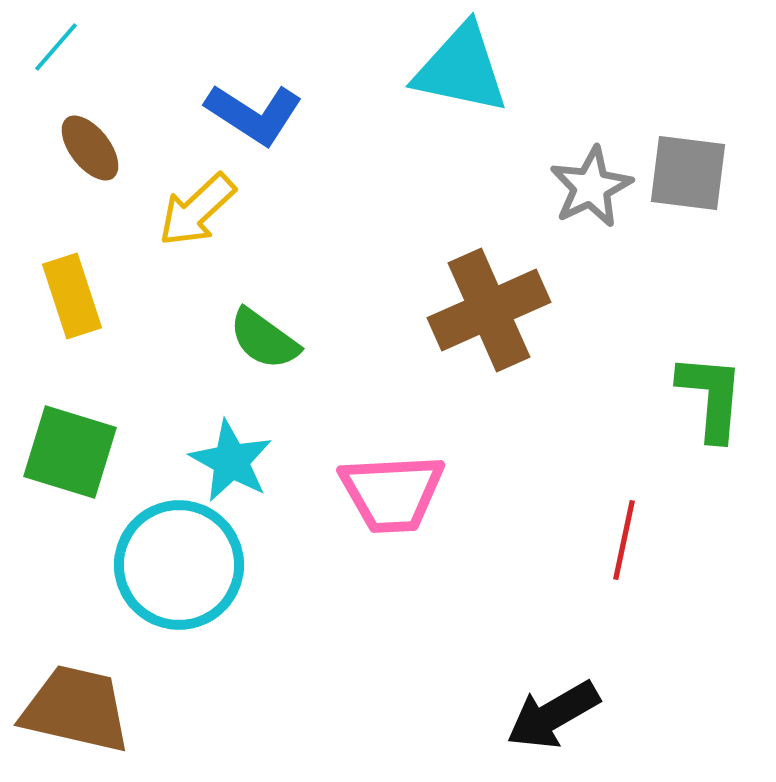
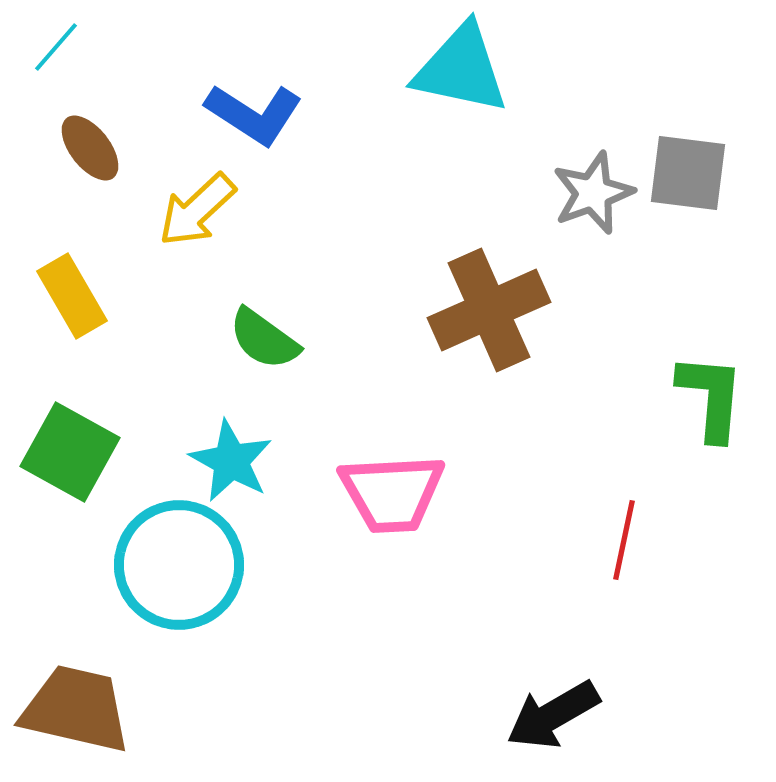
gray star: moved 2 px right, 6 px down; rotated 6 degrees clockwise
yellow rectangle: rotated 12 degrees counterclockwise
green square: rotated 12 degrees clockwise
